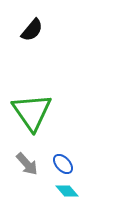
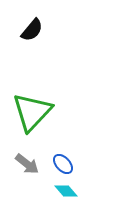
green triangle: rotated 18 degrees clockwise
gray arrow: rotated 10 degrees counterclockwise
cyan diamond: moved 1 px left
